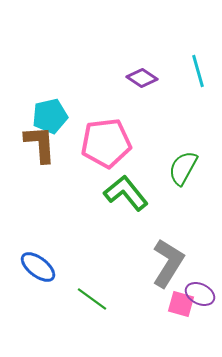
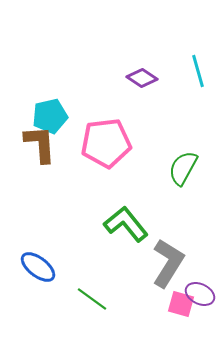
green L-shape: moved 31 px down
